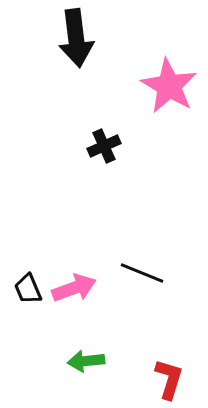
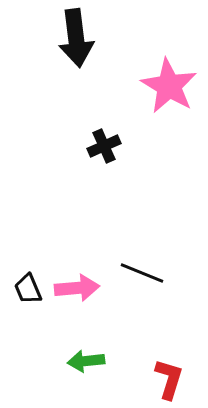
pink arrow: moved 3 px right; rotated 15 degrees clockwise
